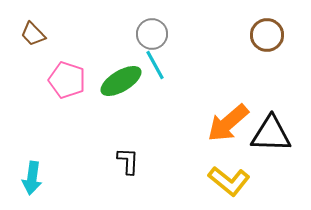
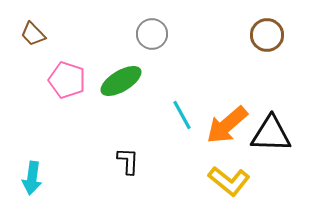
cyan line: moved 27 px right, 50 px down
orange arrow: moved 1 px left, 2 px down
